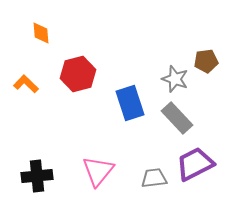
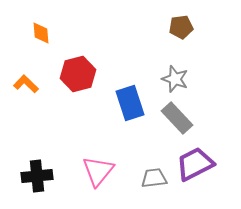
brown pentagon: moved 25 px left, 34 px up
